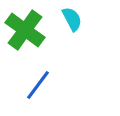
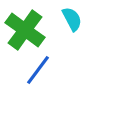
blue line: moved 15 px up
